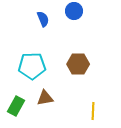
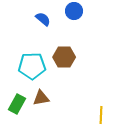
blue semicircle: rotated 28 degrees counterclockwise
brown hexagon: moved 14 px left, 7 px up
brown triangle: moved 4 px left
green rectangle: moved 1 px right, 2 px up
yellow line: moved 8 px right, 4 px down
